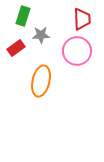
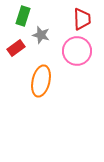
gray star: rotated 18 degrees clockwise
